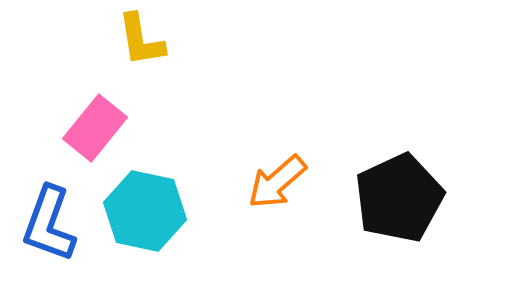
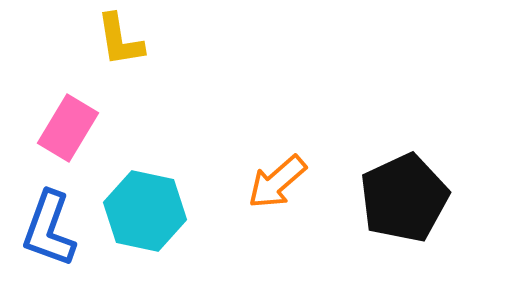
yellow L-shape: moved 21 px left
pink rectangle: moved 27 px left; rotated 8 degrees counterclockwise
black pentagon: moved 5 px right
blue L-shape: moved 5 px down
